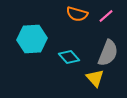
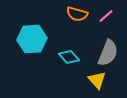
yellow triangle: moved 2 px right, 2 px down
